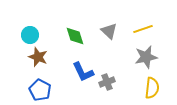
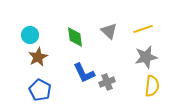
green diamond: moved 1 px down; rotated 10 degrees clockwise
brown star: rotated 24 degrees clockwise
blue L-shape: moved 1 px right, 1 px down
yellow semicircle: moved 2 px up
